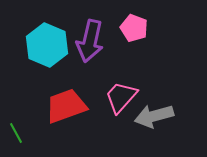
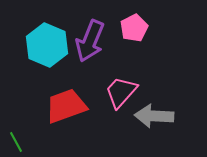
pink pentagon: rotated 24 degrees clockwise
purple arrow: rotated 9 degrees clockwise
pink trapezoid: moved 5 px up
gray arrow: rotated 18 degrees clockwise
green line: moved 9 px down
